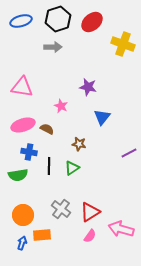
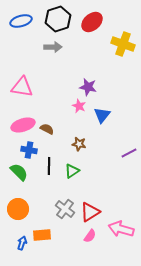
pink star: moved 18 px right
blue triangle: moved 2 px up
blue cross: moved 2 px up
green triangle: moved 3 px down
green semicircle: moved 1 px right, 3 px up; rotated 126 degrees counterclockwise
gray cross: moved 4 px right
orange circle: moved 5 px left, 6 px up
